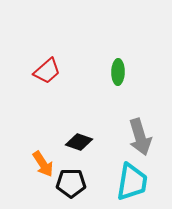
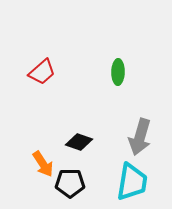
red trapezoid: moved 5 px left, 1 px down
gray arrow: rotated 33 degrees clockwise
black pentagon: moved 1 px left
